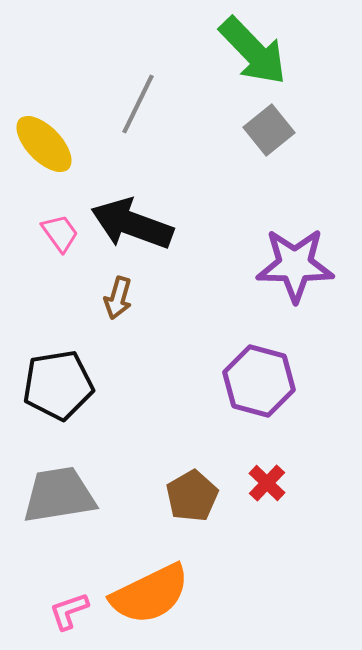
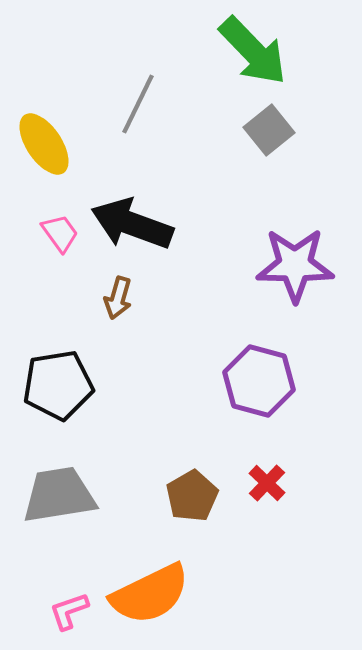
yellow ellipse: rotated 10 degrees clockwise
